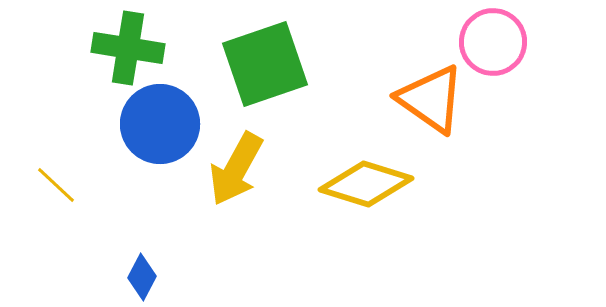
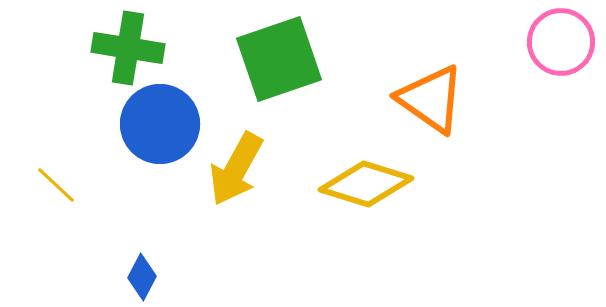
pink circle: moved 68 px right
green square: moved 14 px right, 5 px up
